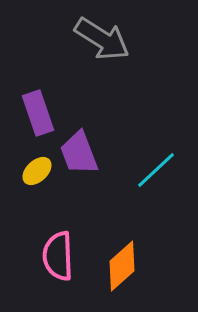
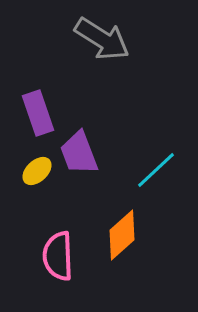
orange diamond: moved 31 px up
